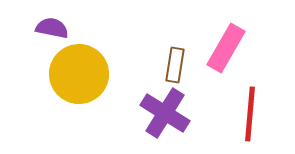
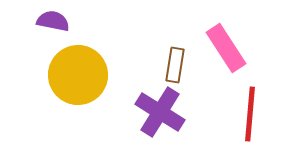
purple semicircle: moved 1 px right, 7 px up
pink rectangle: rotated 63 degrees counterclockwise
yellow circle: moved 1 px left, 1 px down
purple cross: moved 5 px left, 1 px up
